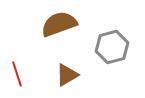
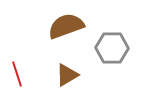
brown semicircle: moved 7 px right, 2 px down
gray hexagon: moved 1 px down; rotated 16 degrees clockwise
